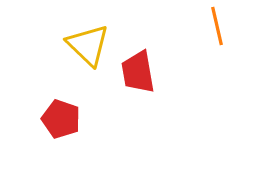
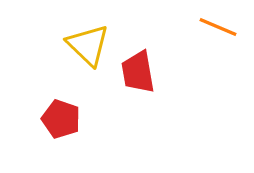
orange line: moved 1 px right, 1 px down; rotated 54 degrees counterclockwise
